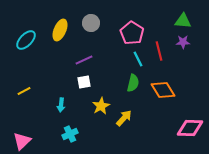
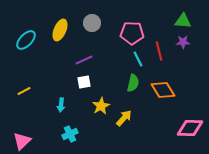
gray circle: moved 1 px right
pink pentagon: rotated 30 degrees counterclockwise
